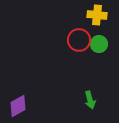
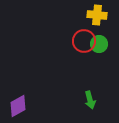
red circle: moved 5 px right, 1 px down
